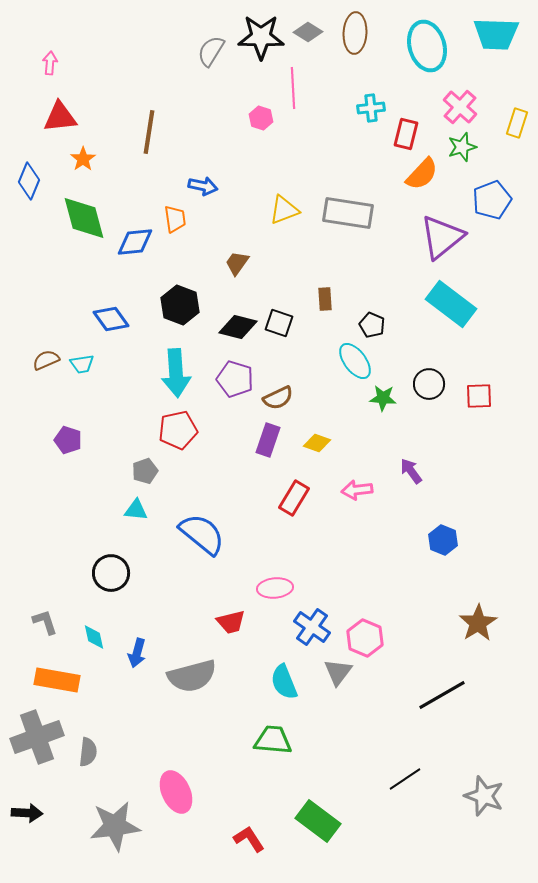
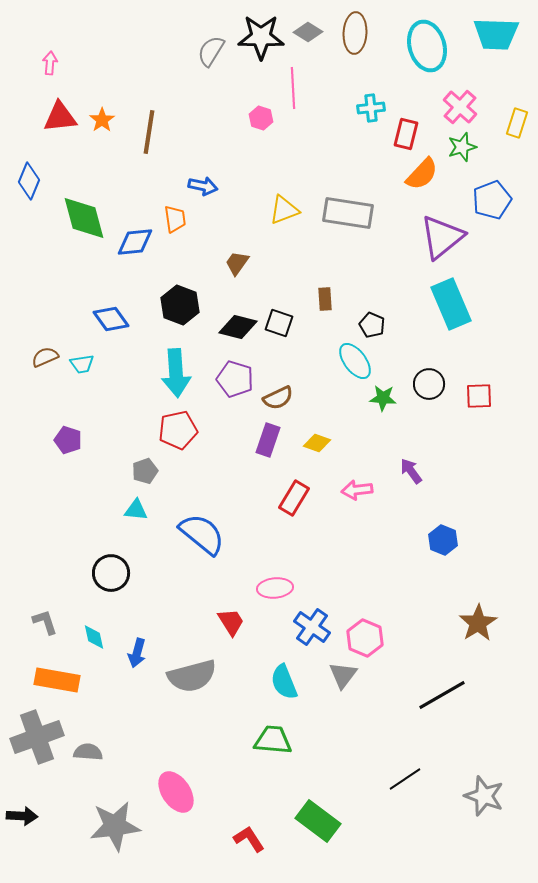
orange star at (83, 159): moved 19 px right, 39 px up
cyan rectangle at (451, 304): rotated 30 degrees clockwise
brown semicircle at (46, 360): moved 1 px left, 3 px up
red trapezoid at (231, 622): rotated 108 degrees counterclockwise
gray triangle at (338, 672): moved 5 px right, 3 px down
gray semicircle at (88, 752): rotated 92 degrees counterclockwise
pink ellipse at (176, 792): rotated 9 degrees counterclockwise
black arrow at (27, 813): moved 5 px left, 3 px down
